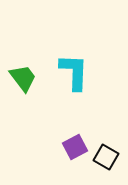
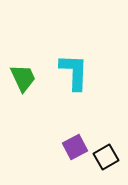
green trapezoid: rotated 12 degrees clockwise
black square: rotated 30 degrees clockwise
